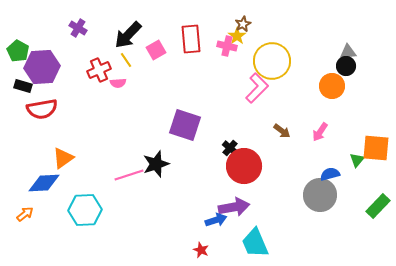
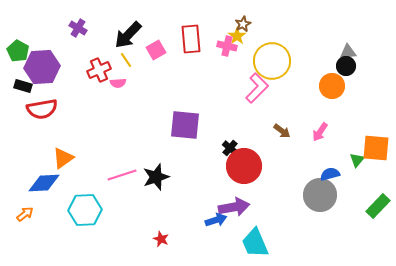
purple square: rotated 12 degrees counterclockwise
black star: moved 13 px down
pink line: moved 7 px left
red star: moved 40 px left, 11 px up
